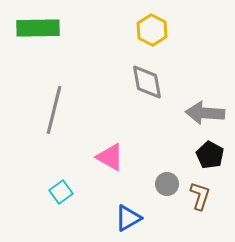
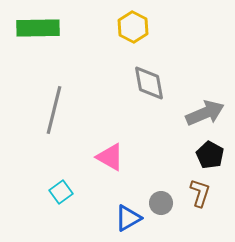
yellow hexagon: moved 19 px left, 3 px up
gray diamond: moved 2 px right, 1 px down
gray arrow: rotated 153 degrees clockwise
gray circle: moved 6 px left, 19 px down
brown L-shape: moved 3 px up
